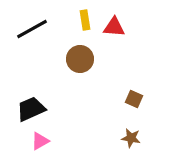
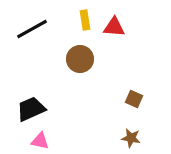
pink triangle: rotated 42 degrees clockwise
